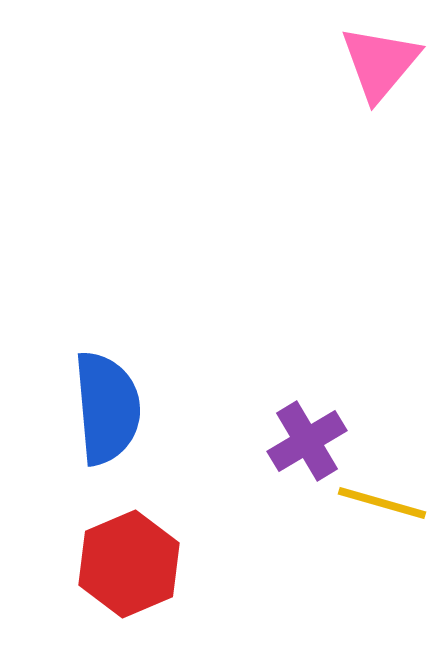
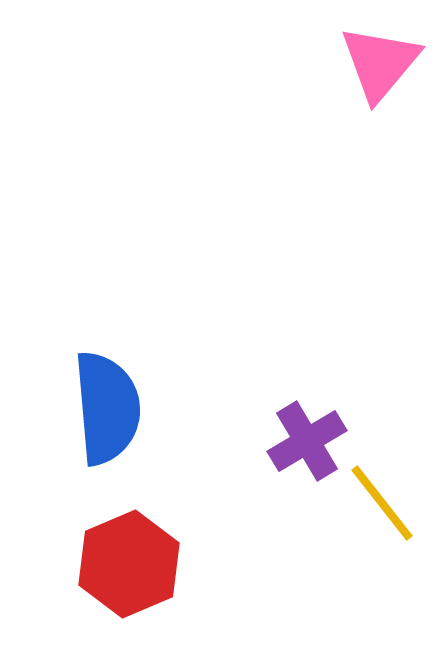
yellow line: rotated 36 degrees clockwise
